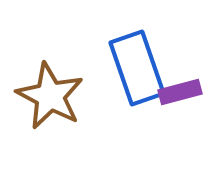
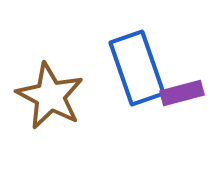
purple rectangle: moved 2 px right, 1 px down
